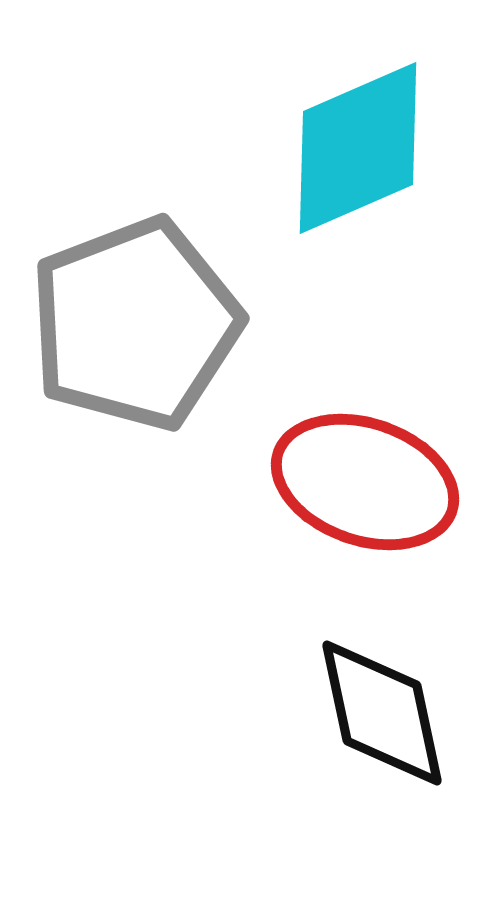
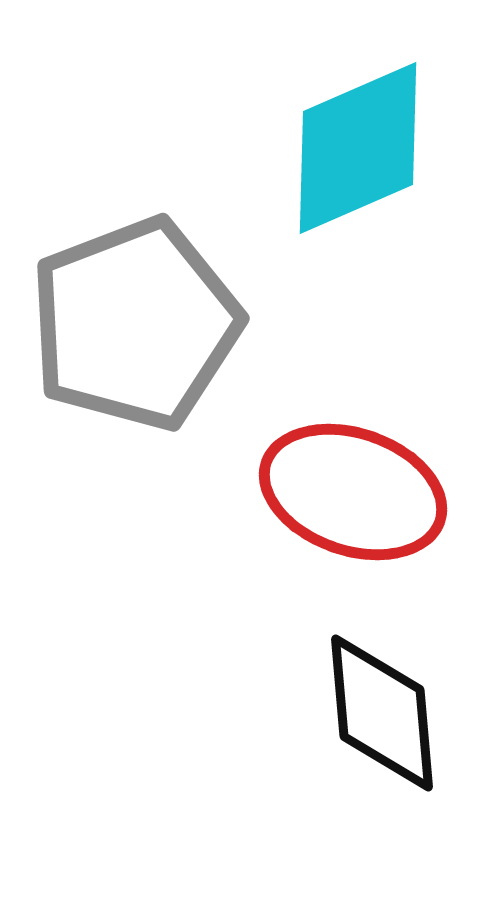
red ellipse: moved 12 px left, 10 px down
black diamond: rotated 7 degrees clockwise
